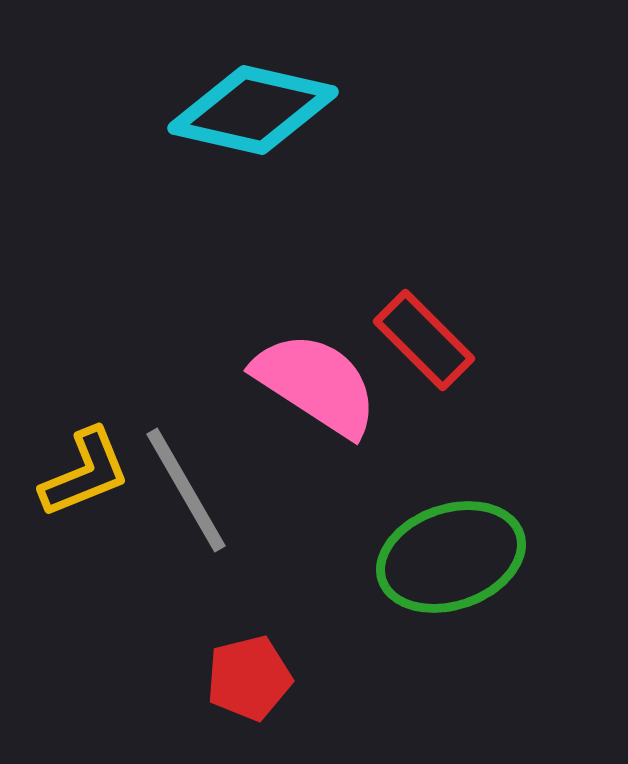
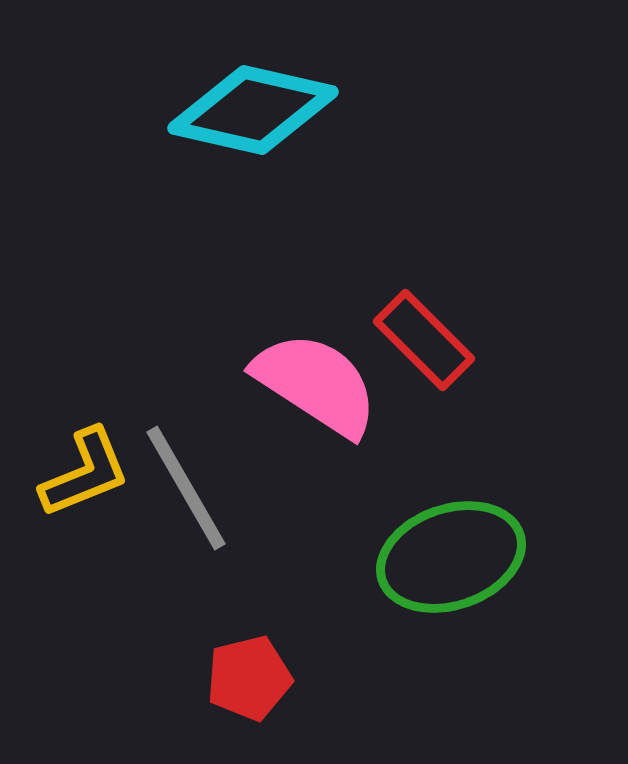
gray line: moved 2 px up
